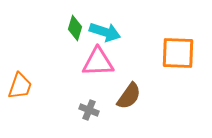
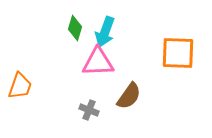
cyan arrow: rotated 92 degrees clockwise
